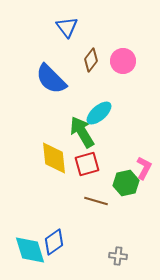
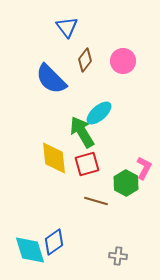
brown diamond: moved 6 px left
green hexagon: rotated 20 degrees counterclockwise
